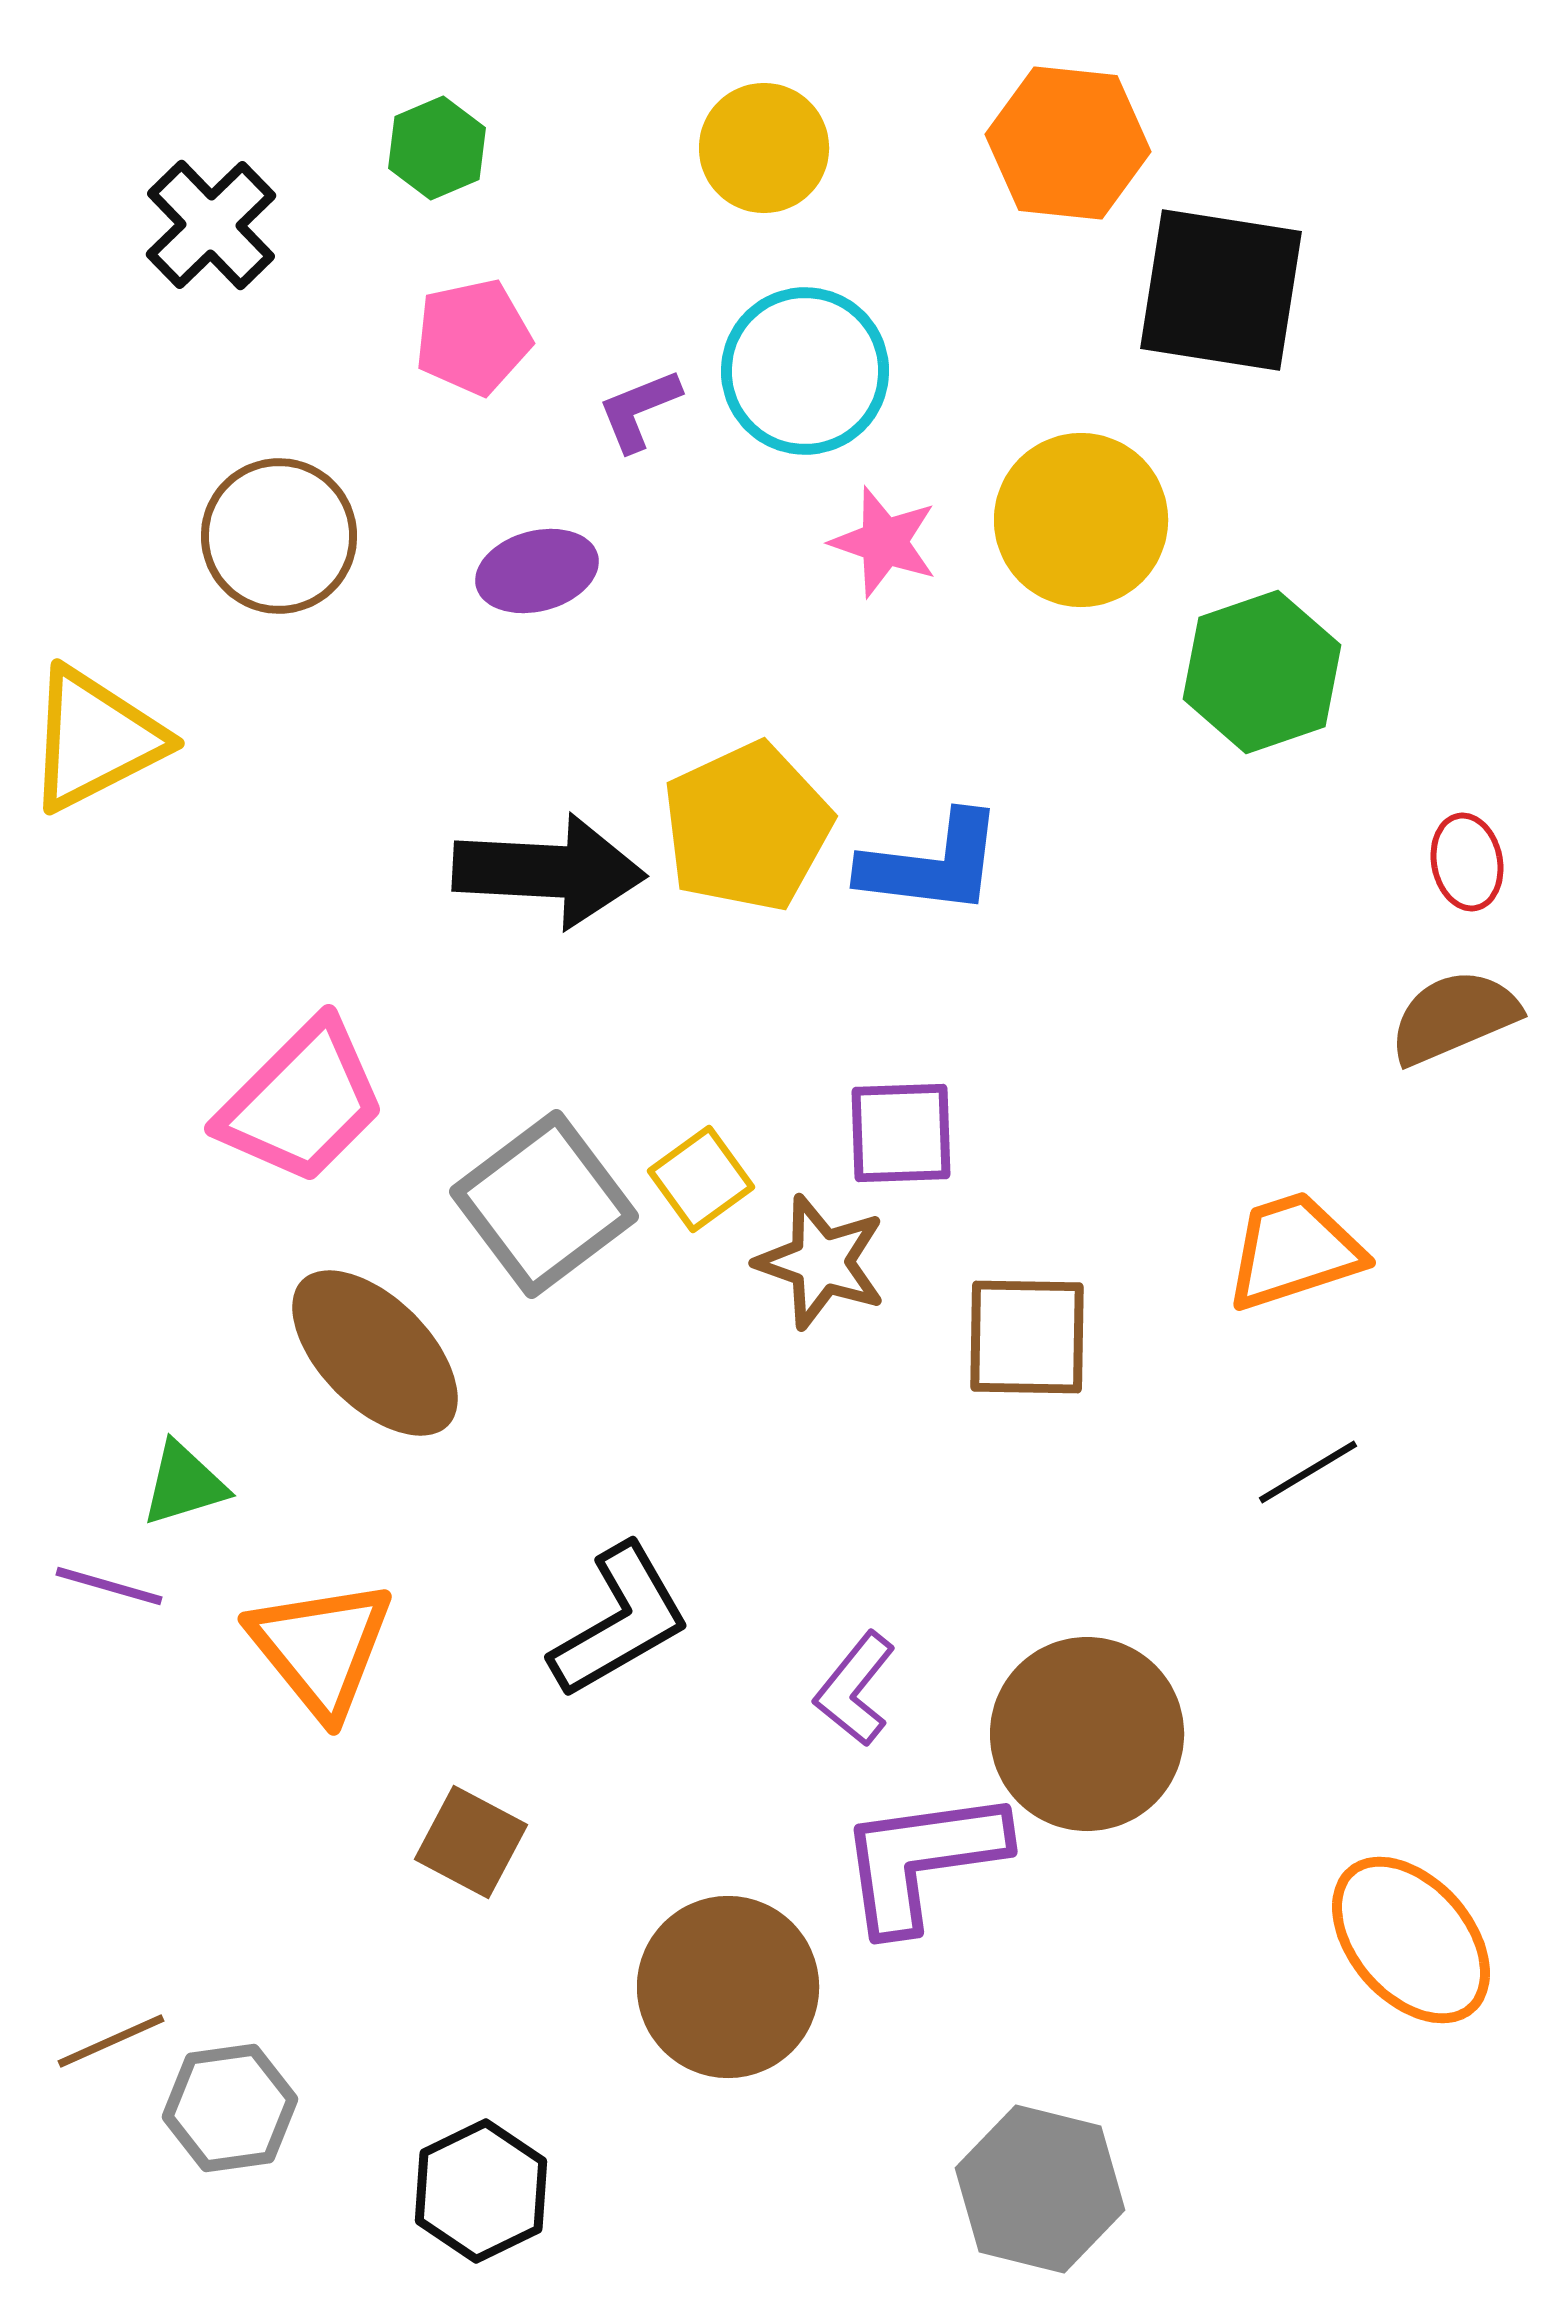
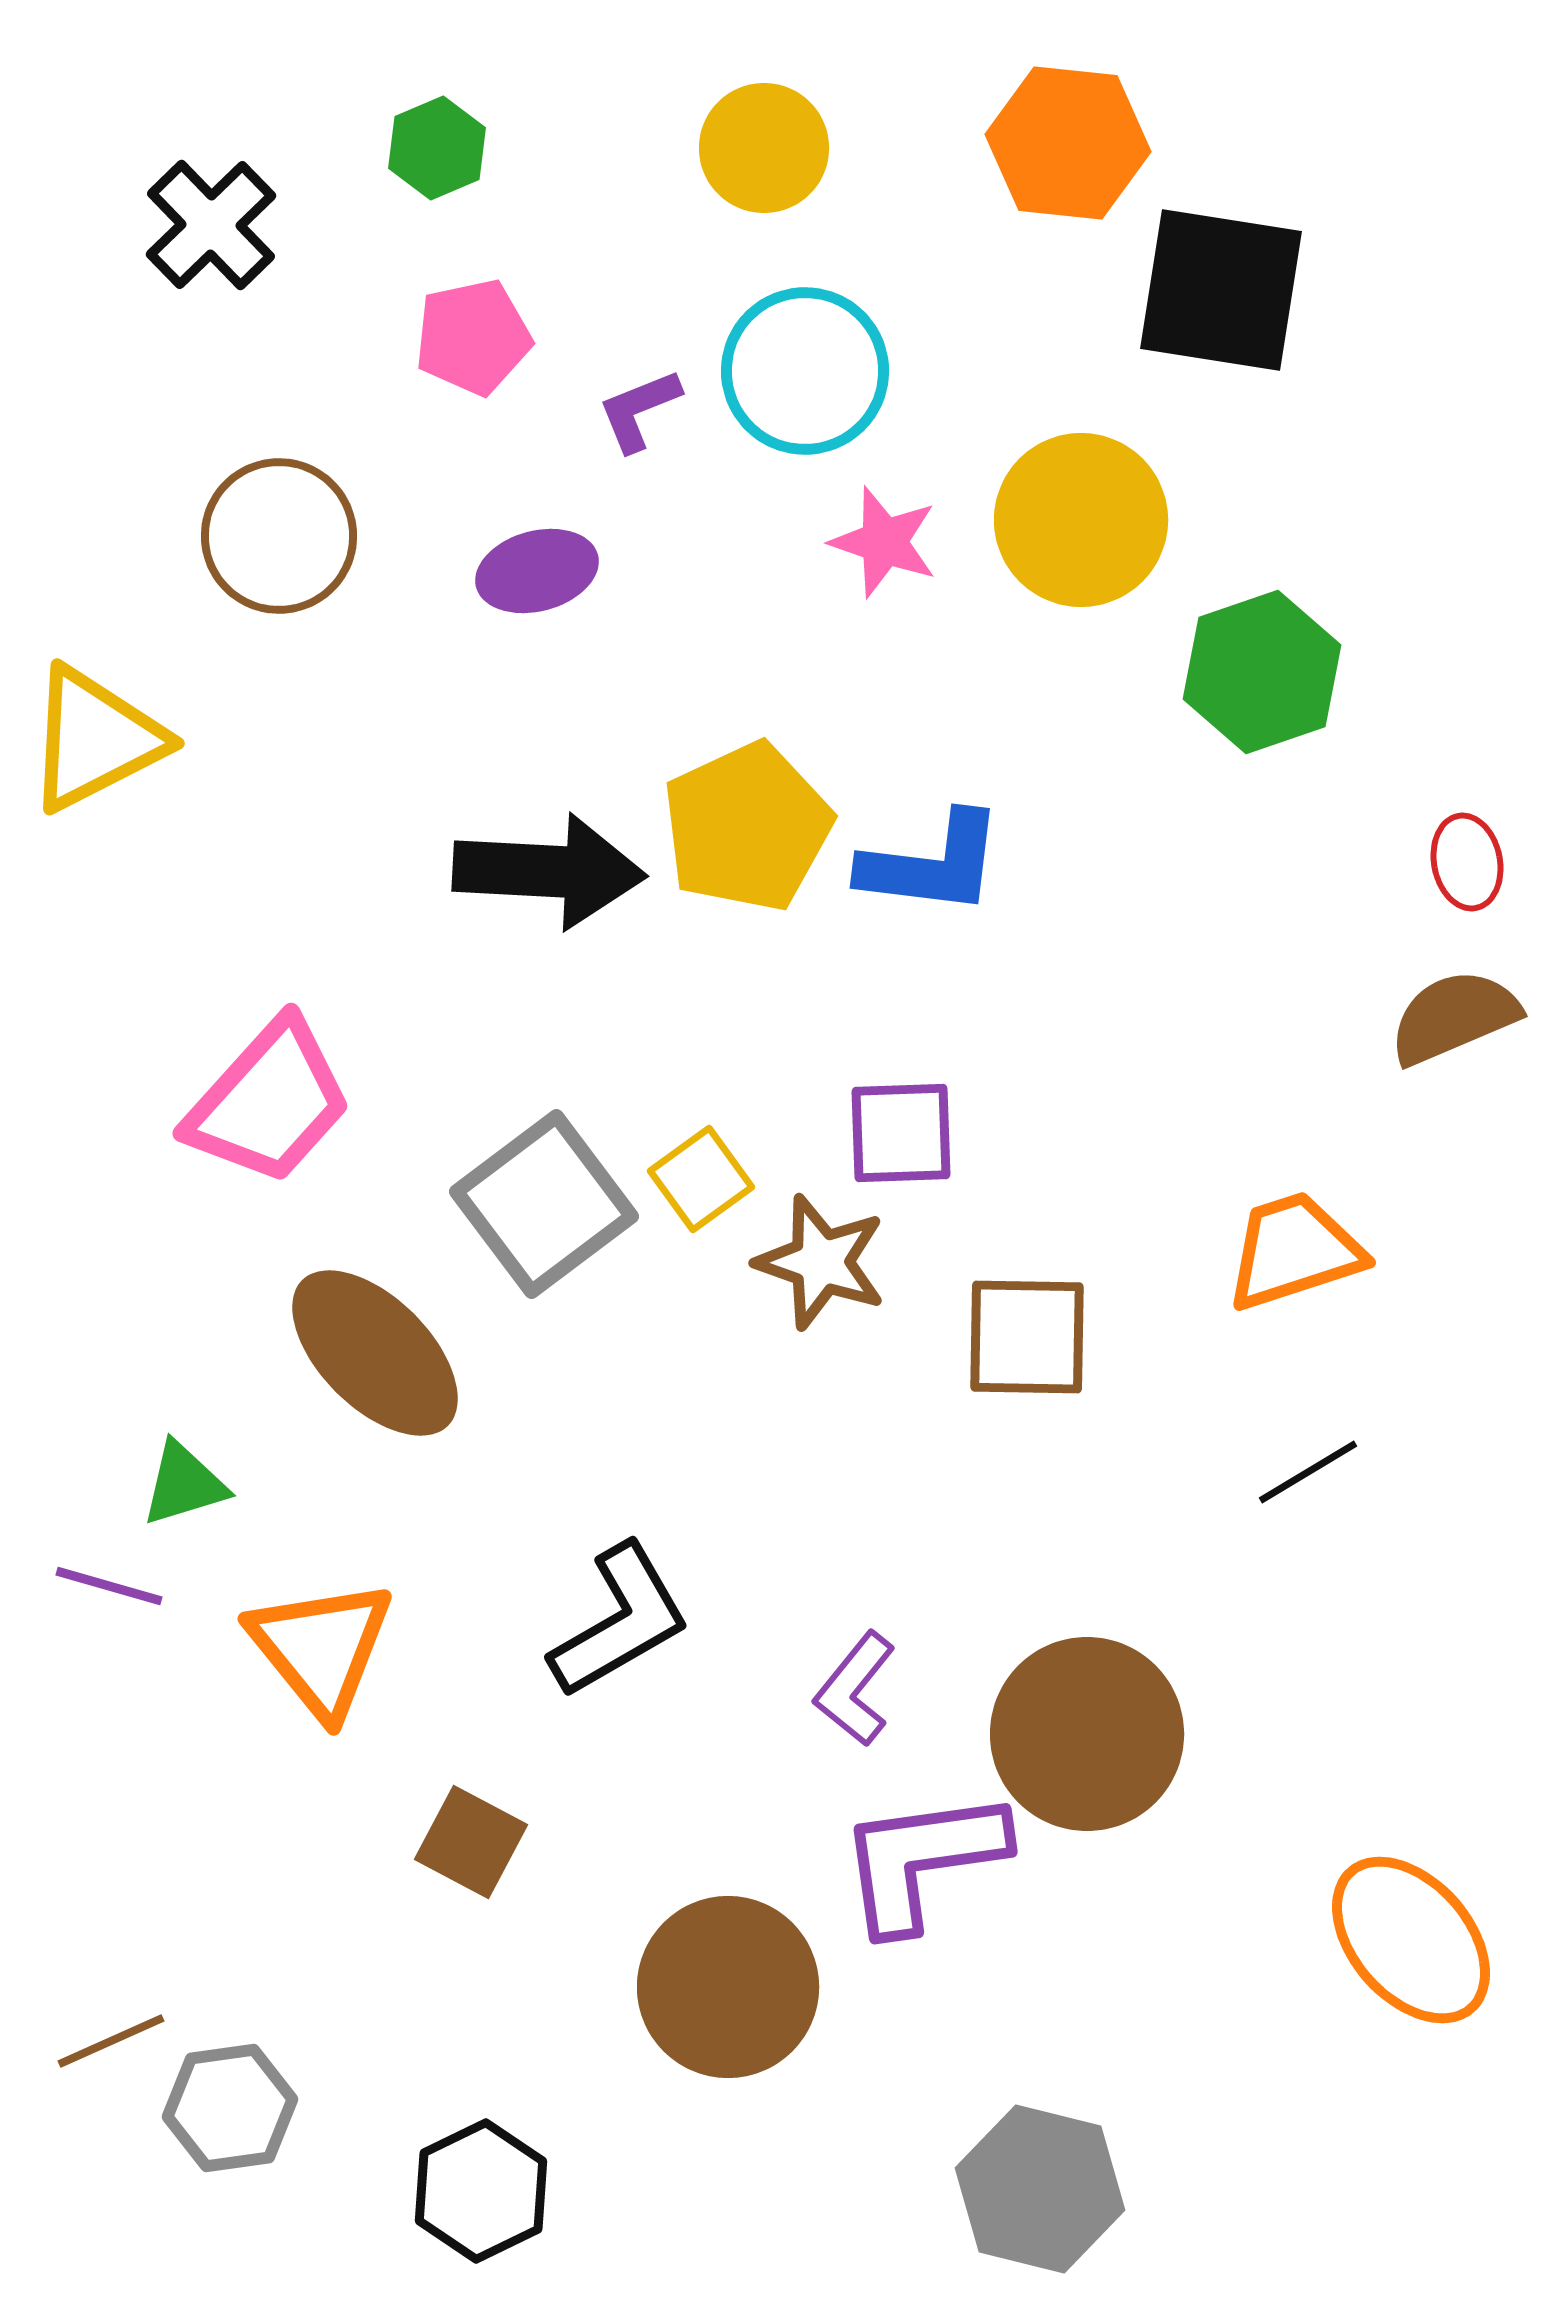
pink trapezoid at (302, 1102): moved 33 px left; rotated 3 degrees counterclockwise
